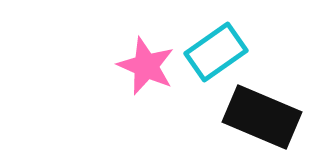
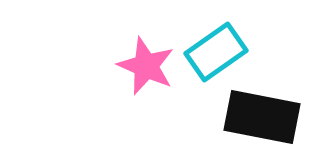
black rectangle: rotated 12 degrees counterclockwise
